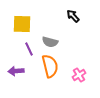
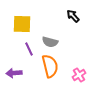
purple arrow: moved 2 px left, 2 px down
